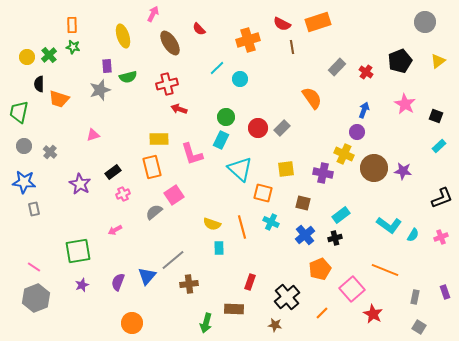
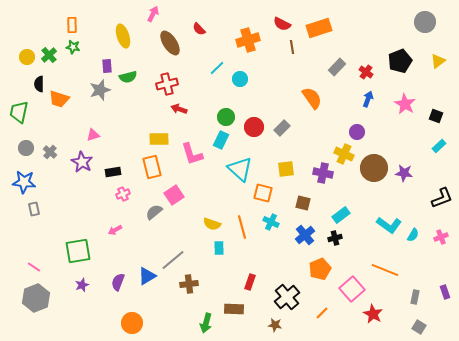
orange rectangle at (318, 22): moved 1 px right, 6 px down
blue arrow at (364, 110): moved 4 px right, 11 px up
red circle at (258, 128): moved 4 px left, 1 px up
gray circle at (24, 146): moved 2 px right, 2 px down
purple star at (403, 171): moved 1 px right, 2 px down
black rectangle at (113, 172): rotated 28 degrees clockwise
purple star at (80, 184): moved 2 px right, 22 px up
blue triangle at (147, 276): rotated 18 degrees clockwise
